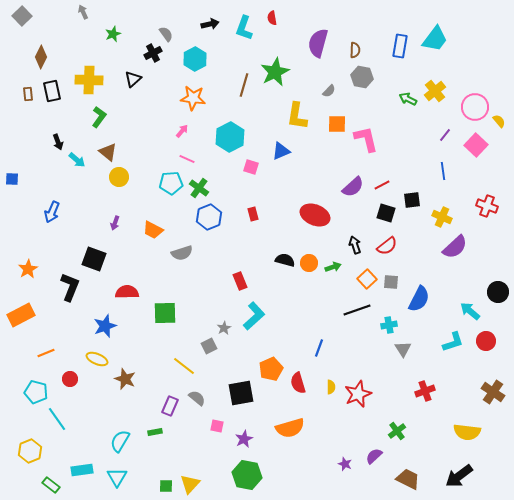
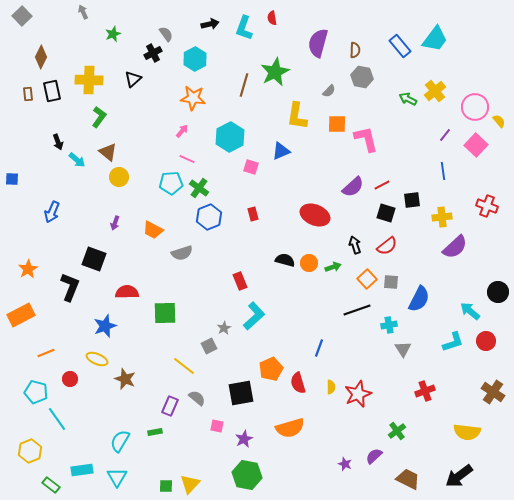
blue rectangle at (400, 46): rotated 50 degrees counterclockwise
yellow cross at (442, 217): rotated 30 degrees counterclockwise
